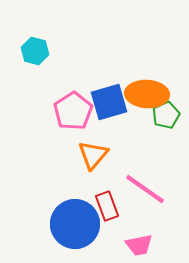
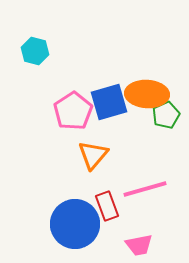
pink line: rotated 51 degrees counterclockwise
